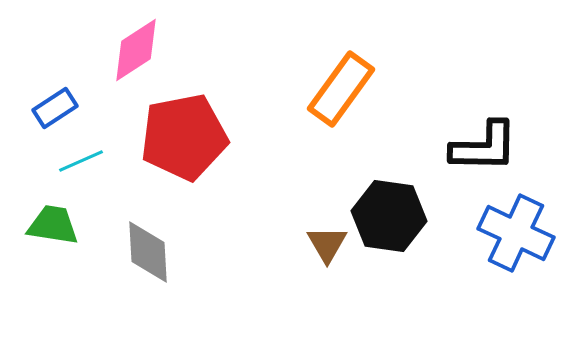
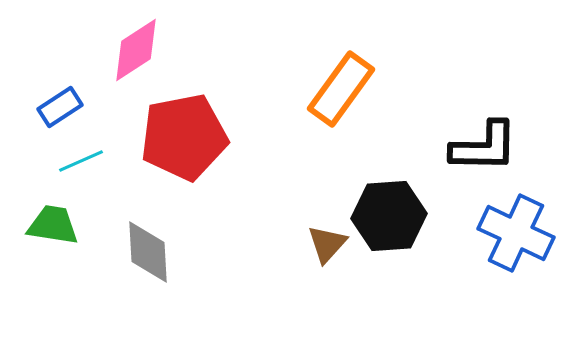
blue rectangle: moved 5 px right, 1 px up
black hexagon: rotated 12 degrees counterclockwise
brown triangle: rotated 12 degrees clockwise
